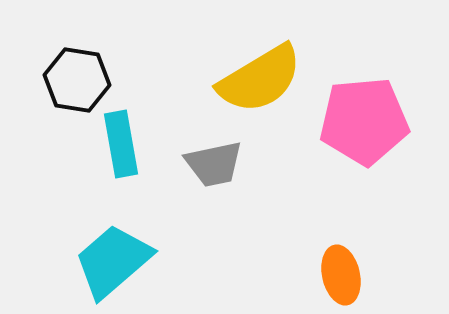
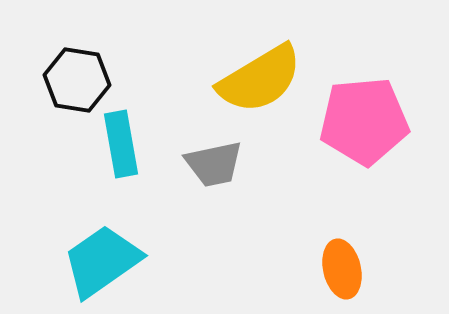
cyan trapezoid: moved 11 px left; rotated 6 degrees clockwise
orange ellipse: moved 1 px right, 6 px up
